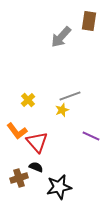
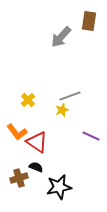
orange L-shape: moved 1 px down
red triangle: rotated 15 degrees counterclockwise
